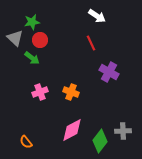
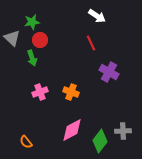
gray triangle: moved 3 px left
green arrow: rotated 35 degrees clockwise
